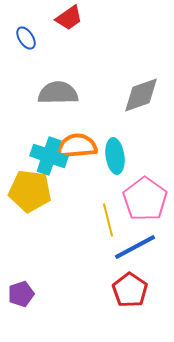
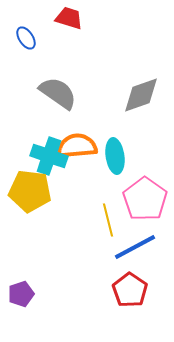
red trapezoid: rotated 128 degrees counterclockwise
gray semicircle: rotated 36 degrees clockwise
